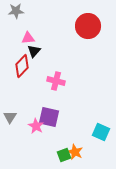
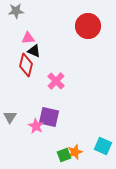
black triangle: rotated 48 degrees counterclockwise
red diamond: moved 4 px right, 1 px up; rotated 30 degrees counterclockwise
pink cross: rotated 30 degrees clockwise
cyan square: moved 2 px right, 14 px down
orange star: rotated 28 degrees clockwise
